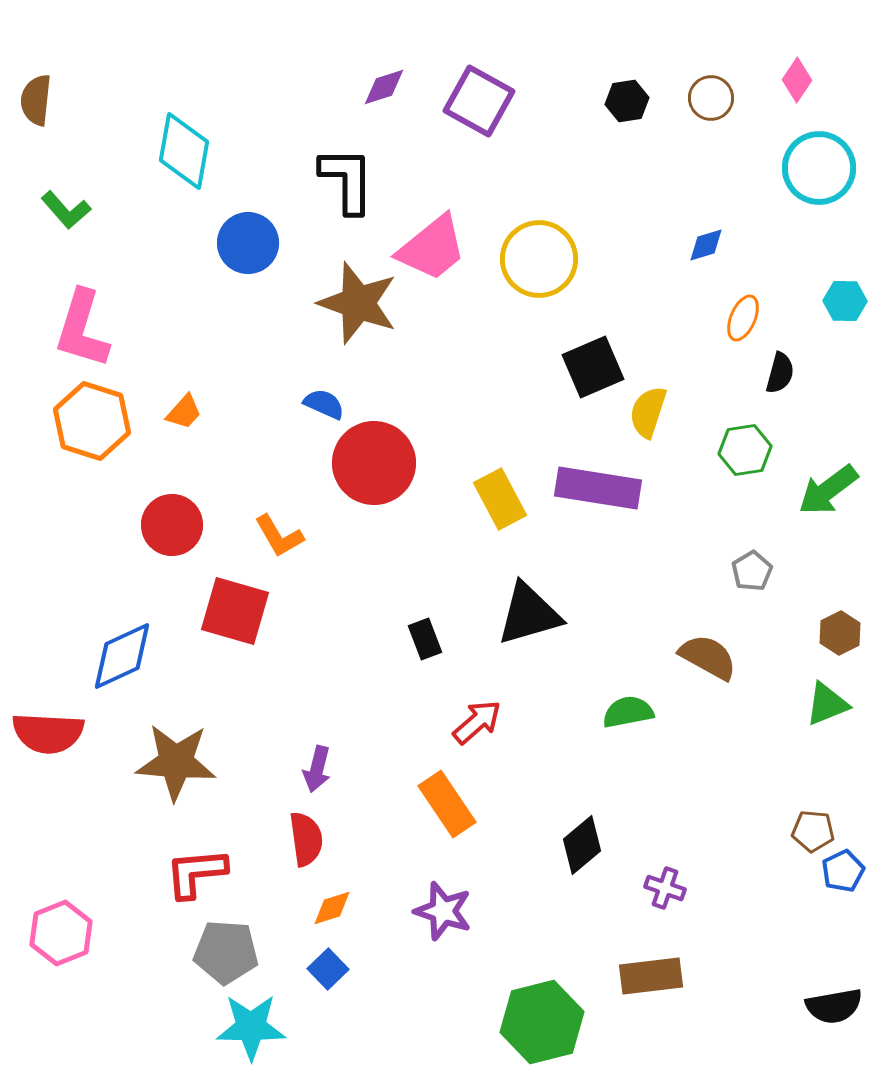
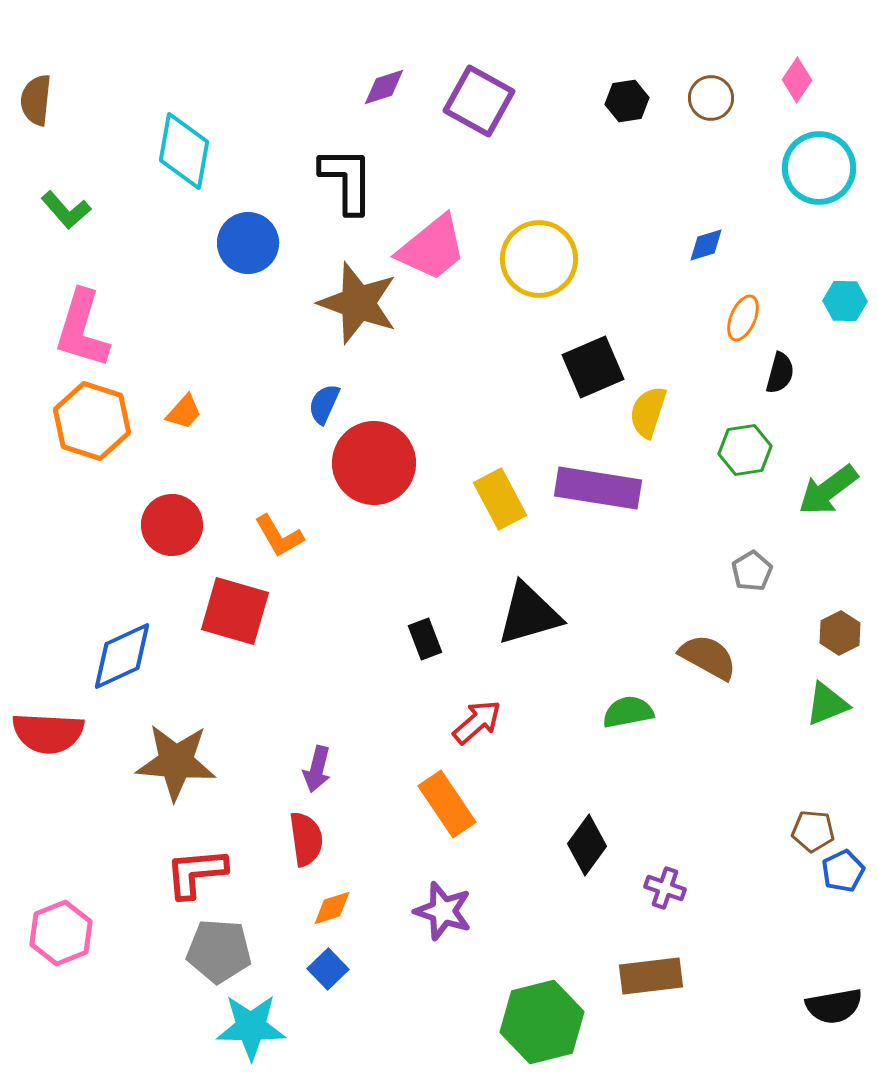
blue semicircle at (324, 404): rotated 90 degrees counterclockwise
black diamond at (582, 845): moved 5 px right; rotated 14 degrees counterclockwise
gray pentagon at (226, 952): moved 7 px left, 1 px up
